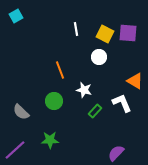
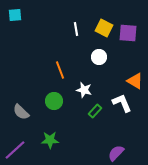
cyan square: moved 1 px left, 1 px up; rotated 24 degrees clockwise
yellow square: moved 1 px left, 6 px up
